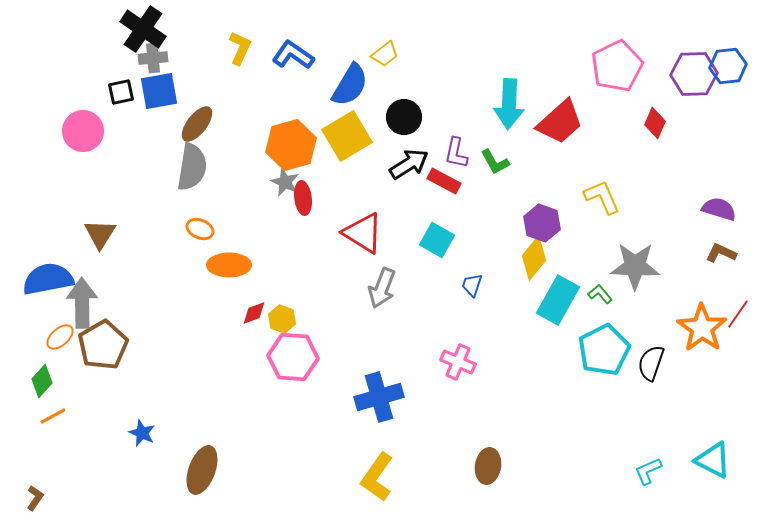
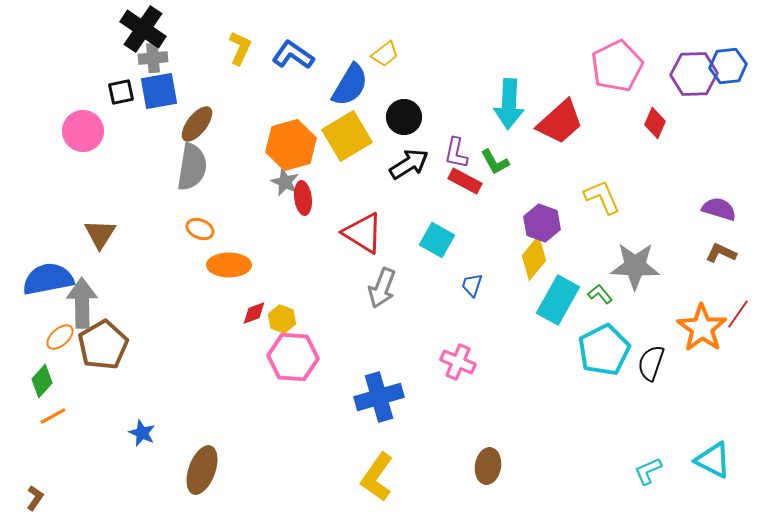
red rectangle at (444, 181): moved 21 px right
